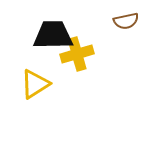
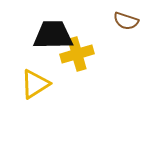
brown semicircle: rotated 30 degrees clockwise
